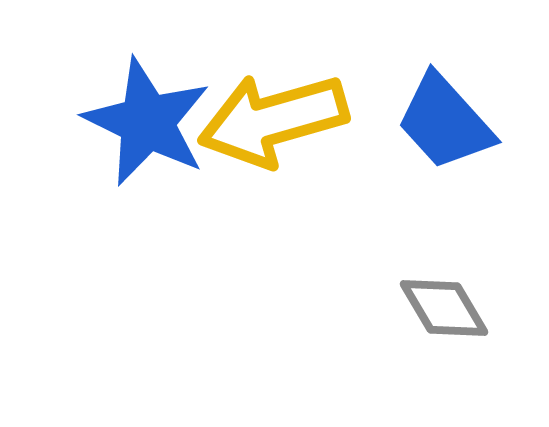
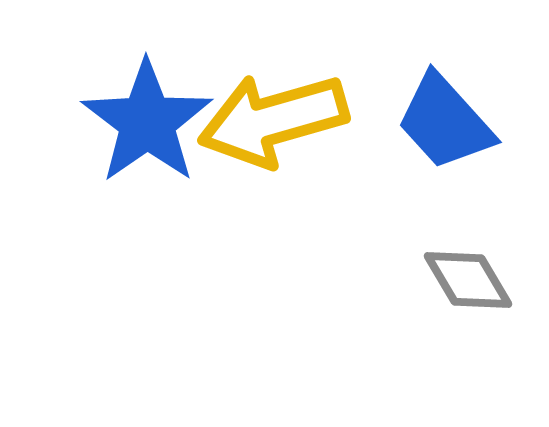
blue star: rotated 11 degrees clockwise
gray diamond: moved 24 px right, 28 px up
